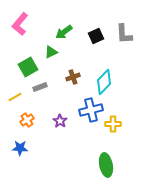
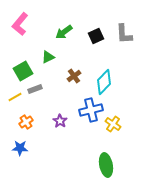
green triangle: moved 3 px left, 5 px down
green square: moved 5 px left, 4 px down
brown cross: moved 1 px right, 1 px up; rotated 16 degrees counterclockwise
gray rectangle: moved 5 px left, 2 px down
orange cross: moved 1 px left, 2 px down
yellow cross: rotated 35 degrees clockwise
